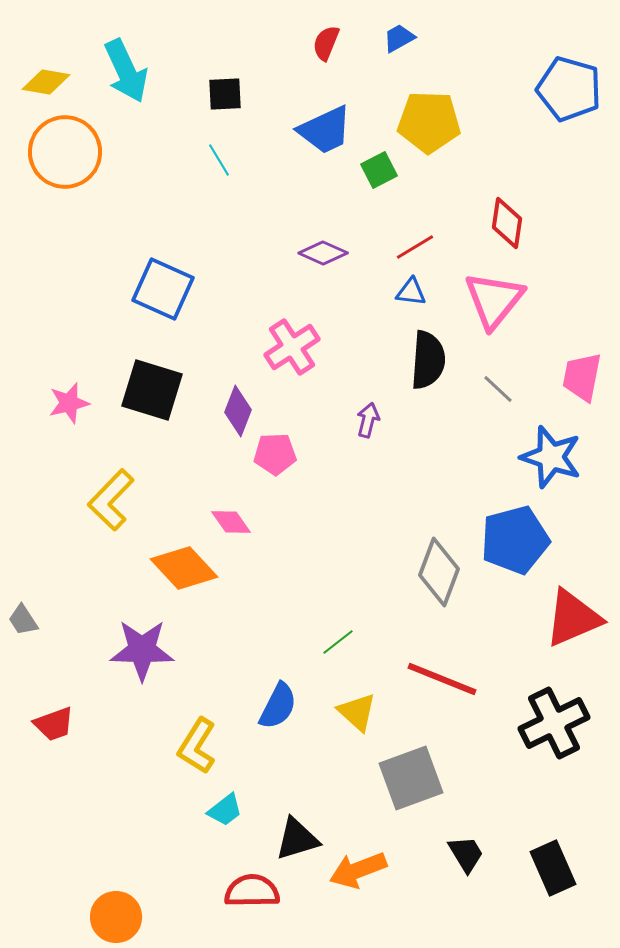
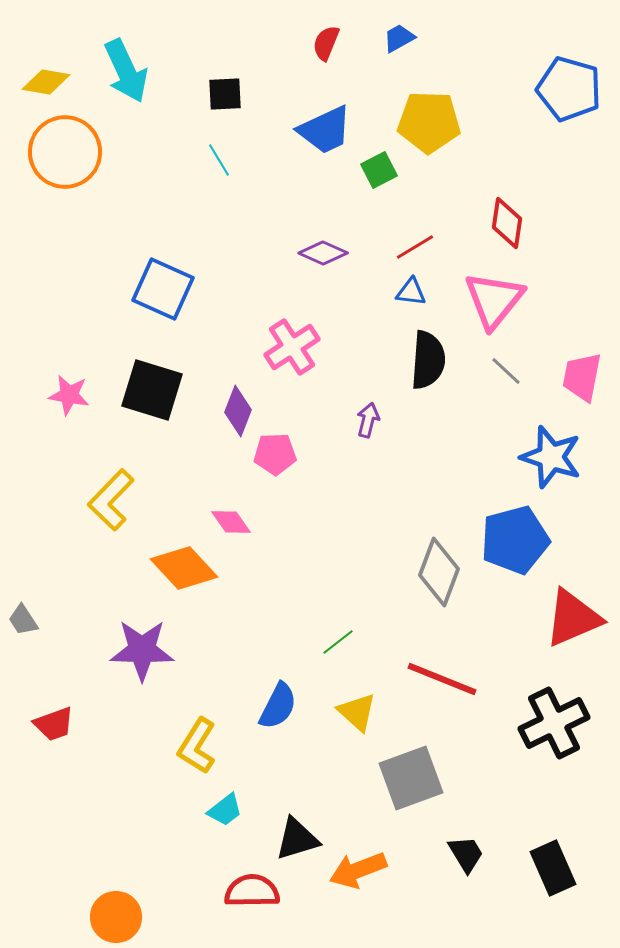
gray line at (498, 389): moved 8 px right, 18 px up
pink star at (69, 403): moved 8 px up; rotated 24 degrees clockwise
